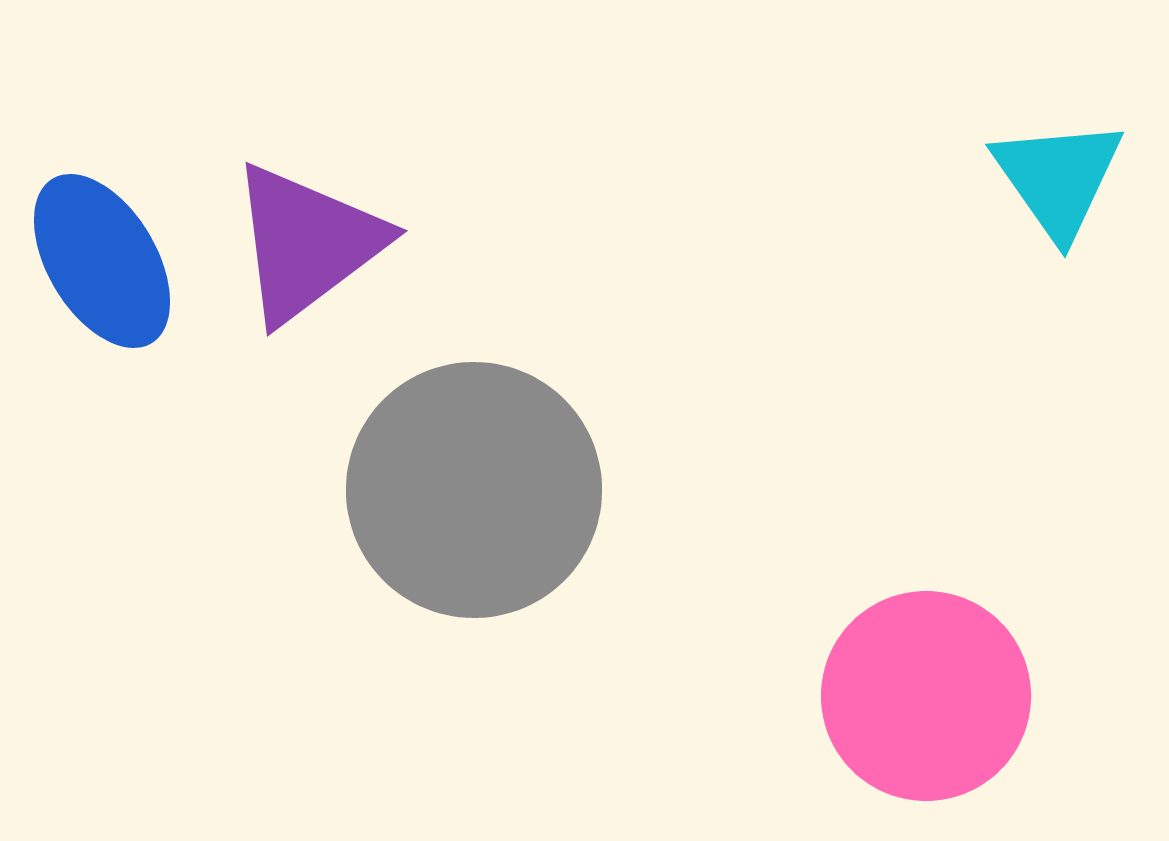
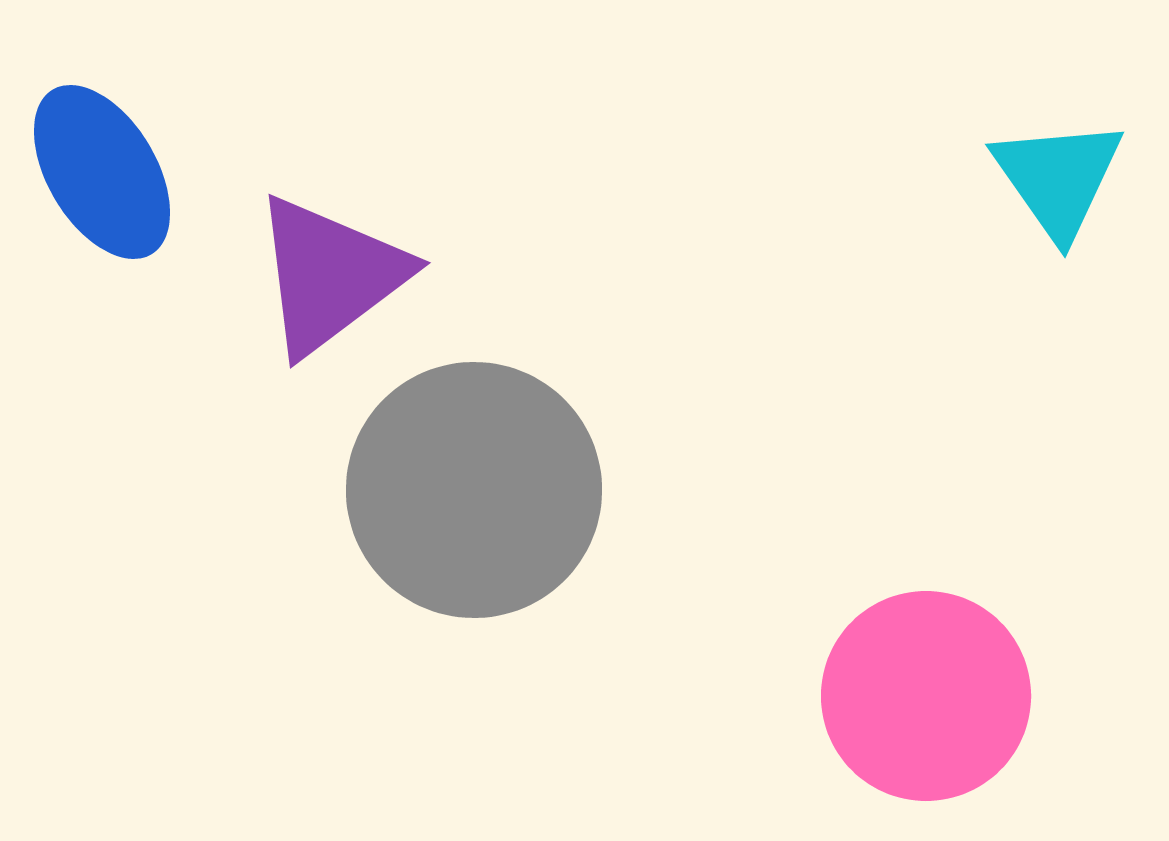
purple triangle: moved 23 px right, 32 px down
blue ellipse: moved 89 px up
